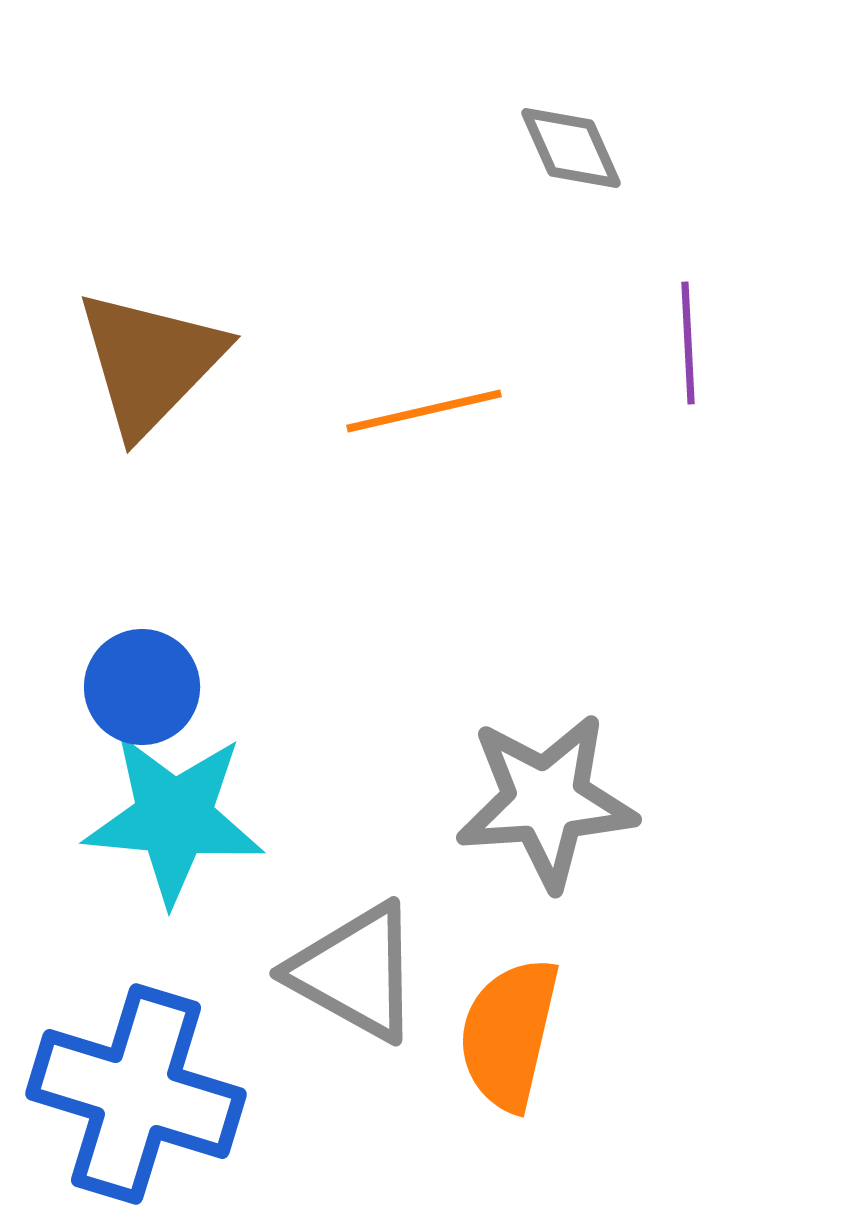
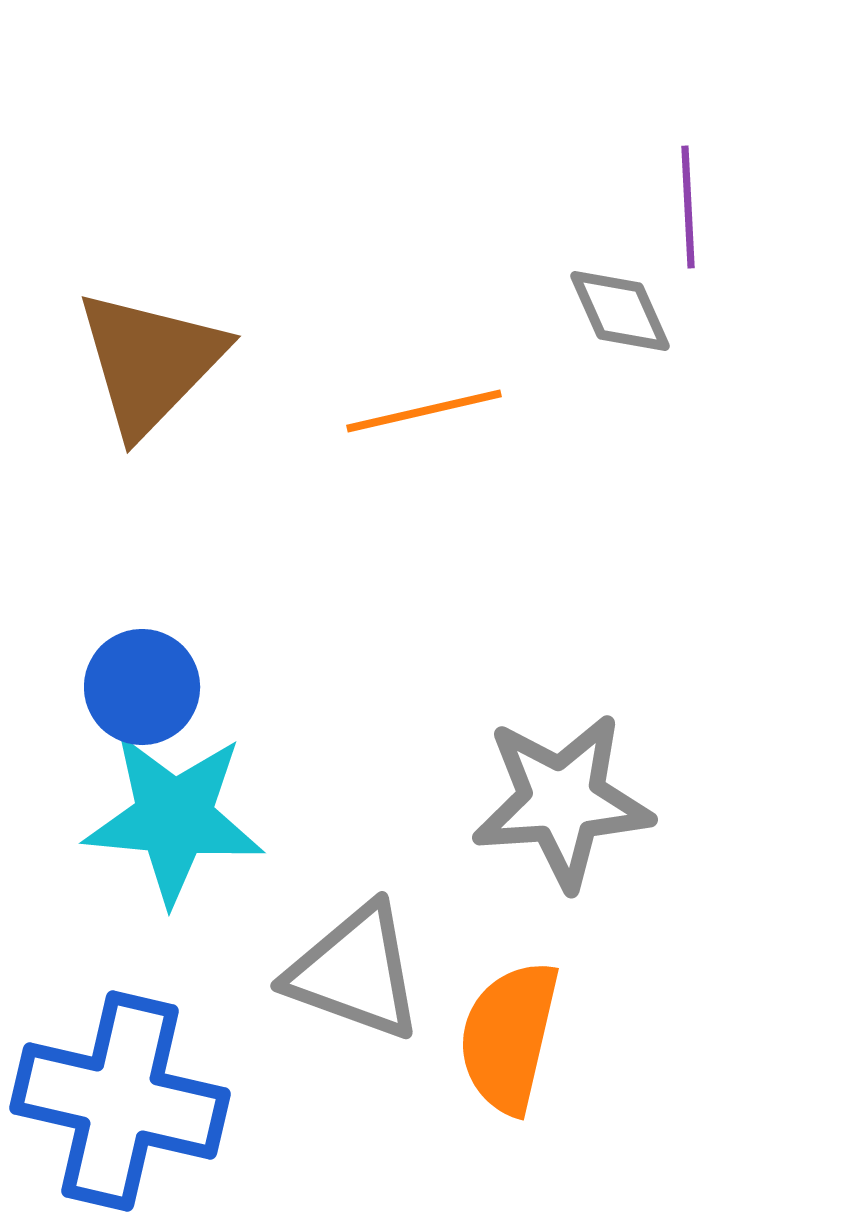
gray diamond: moved 49 px right, 163 px down
purple line: moved 136 px up
gray star: moved 16 px right
gray triangle: rotated 9 degrees counterclockwise
orange semicircle: moved 3 px down
blue cross: moved 16 px left, 7 px down; rotated 4 degrees counterclockwise
